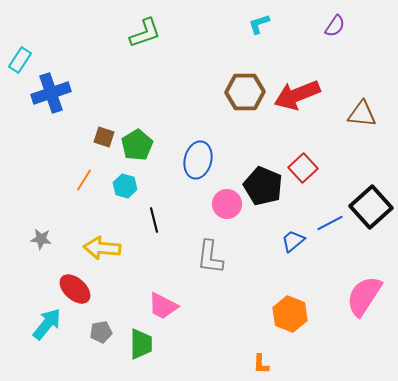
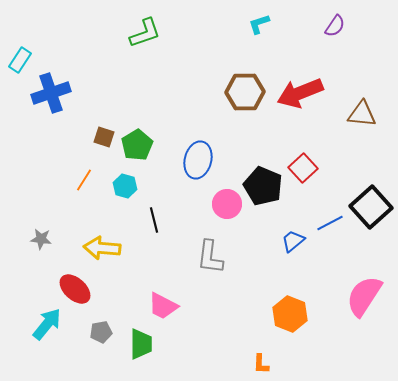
red arrow: moved 3 px right, 2 px up
